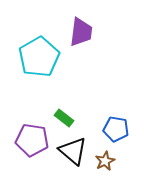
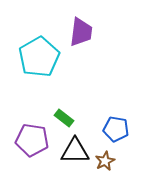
black triangle: moved 2 px right; rotated 40 degrees counterclockwise
